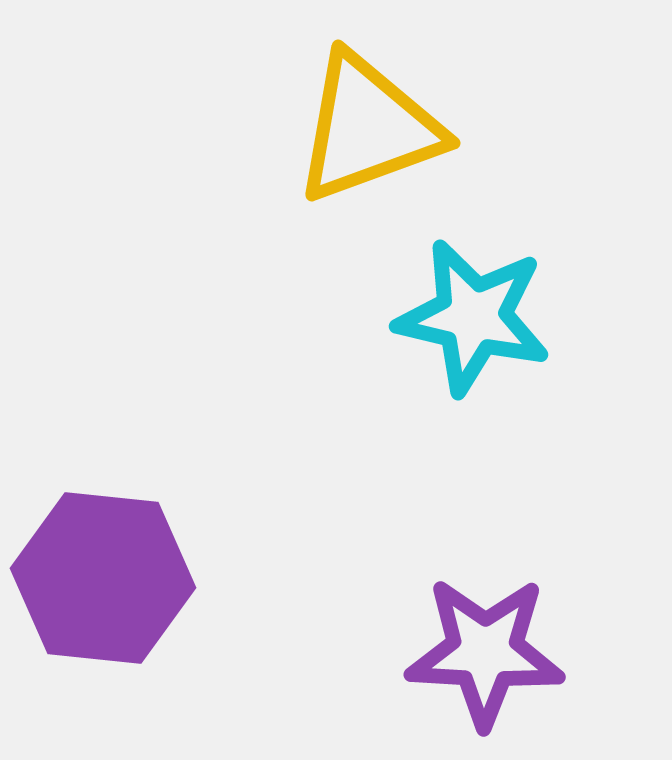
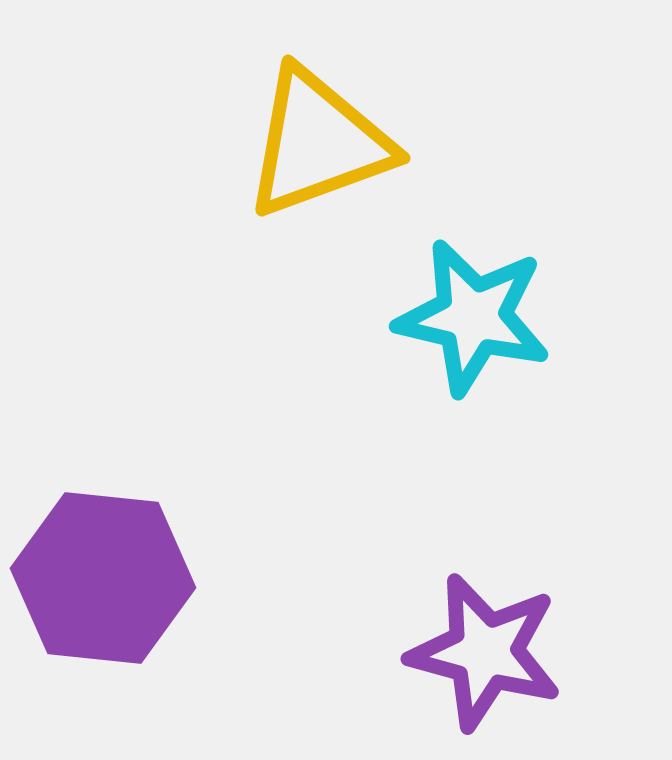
yellow triangle: moved 50 px left, 15 px down
purple star: rotated 12 degrees clockwise
